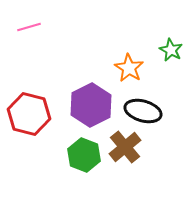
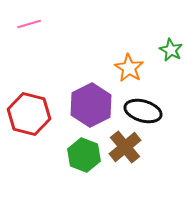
pink line: moved 3 px up
